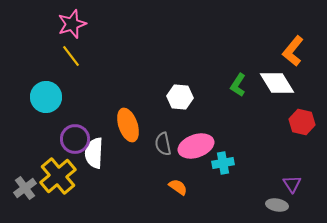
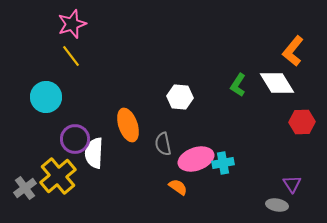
red hexagon: rotated 15 degrees counterclockwise
pink ellipse: moved 13 px down
